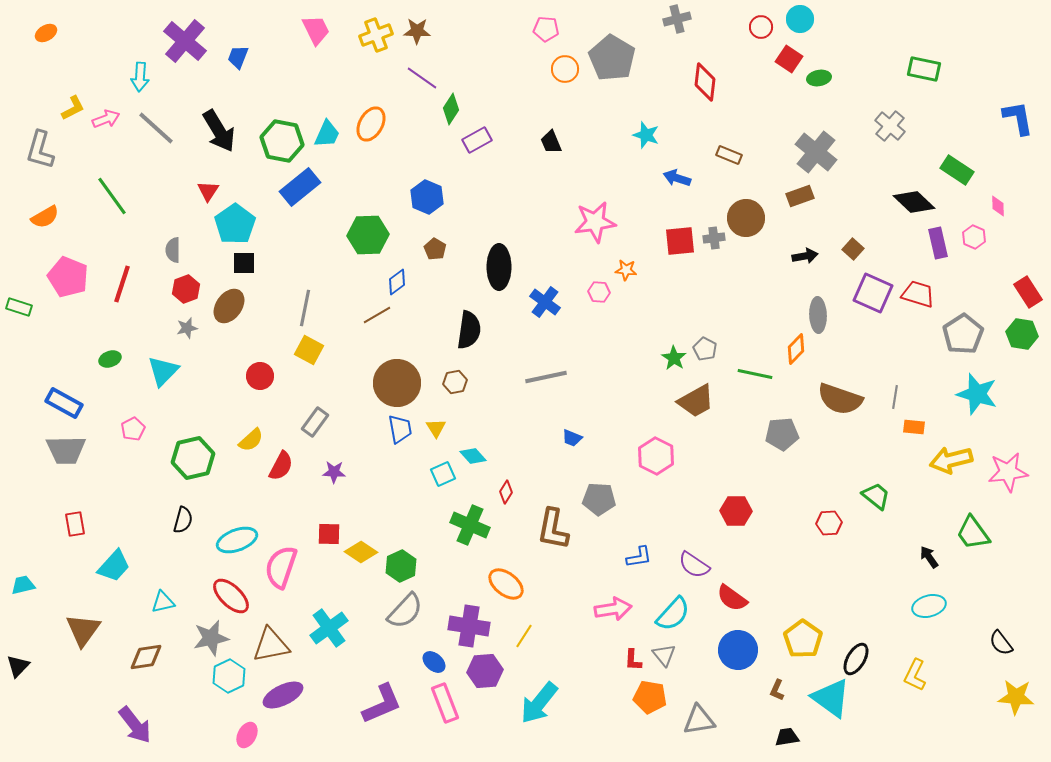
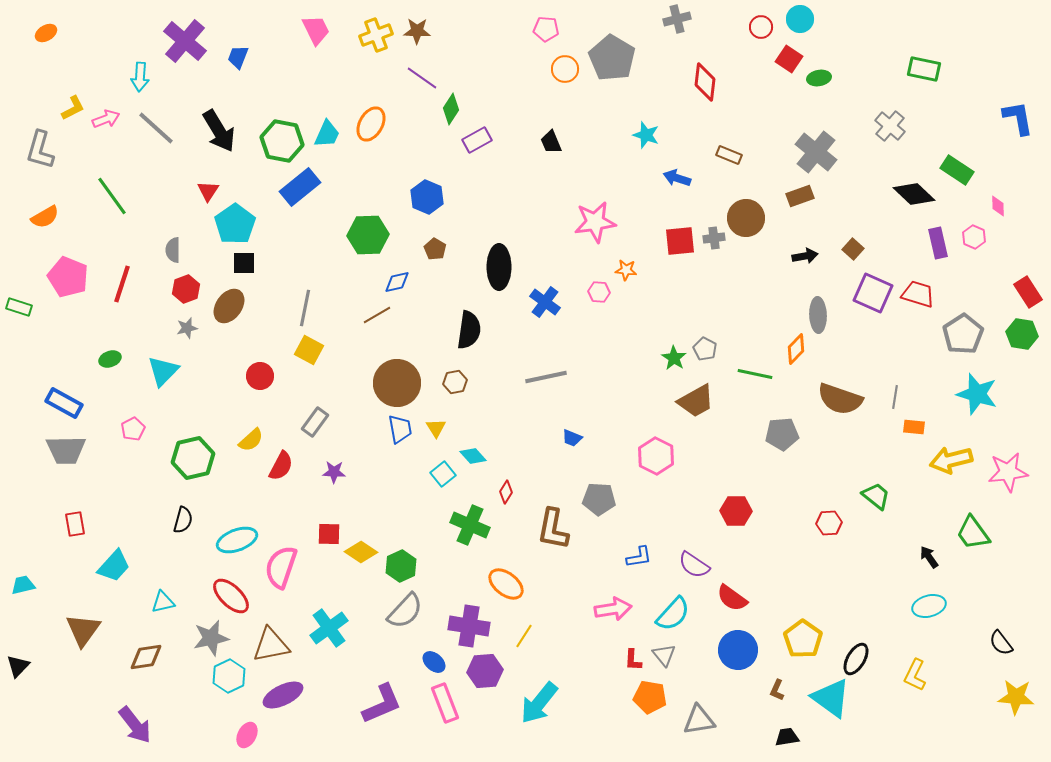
black diamond at (914, 202): moved 8 px up
blue diamond at (397, 282): rotated 24 degrees clockwise
cyan square at (443, 474): rotated 15 degrees counterclockwise
